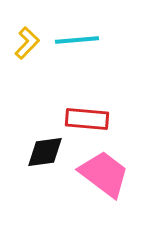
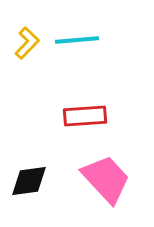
red rectangle: moved 2 px left, 3 px up; rotated 9 degrees counterclockwise
black diamond: moved 16 px left, 29 px down
pink trapezoid: moved 2 px right, 5 px down; rotated 10 degrees clockwise
